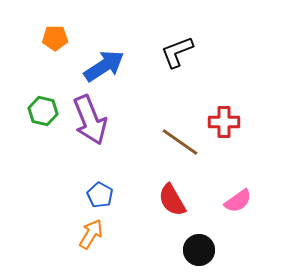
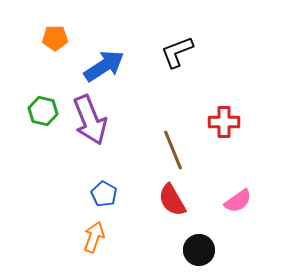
brown line: moved 7 px left, 8 px down; rotated 33 degrees clockwise
blue pentagon: moved 4 px right, 1 px up
orange arrow: moved 3 px right, 3 px down; rotated 12 degrees counterclockwise
